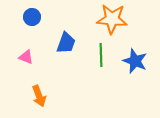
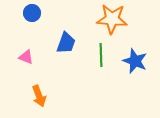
blue circle: moved 4 px up
